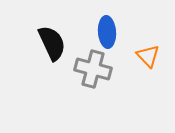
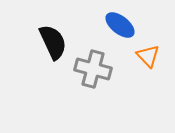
blue ellipse: moved 13 px right, 7 px up; rotated 48 degrees counterclockwise
black semicircle: moved 1 px right, 1 px up
